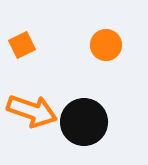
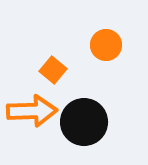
orange square: moved 31 px right, 25 px down; rotated 24 degrees counterclockwise
orange arrow: rotated 21 degrees counterclockwise
